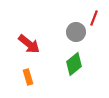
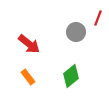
red line: moved 4 px right
green diamond: moved 3 px left, 12 px down
orange rectangle: rotated 21 degrees counterclockwise
